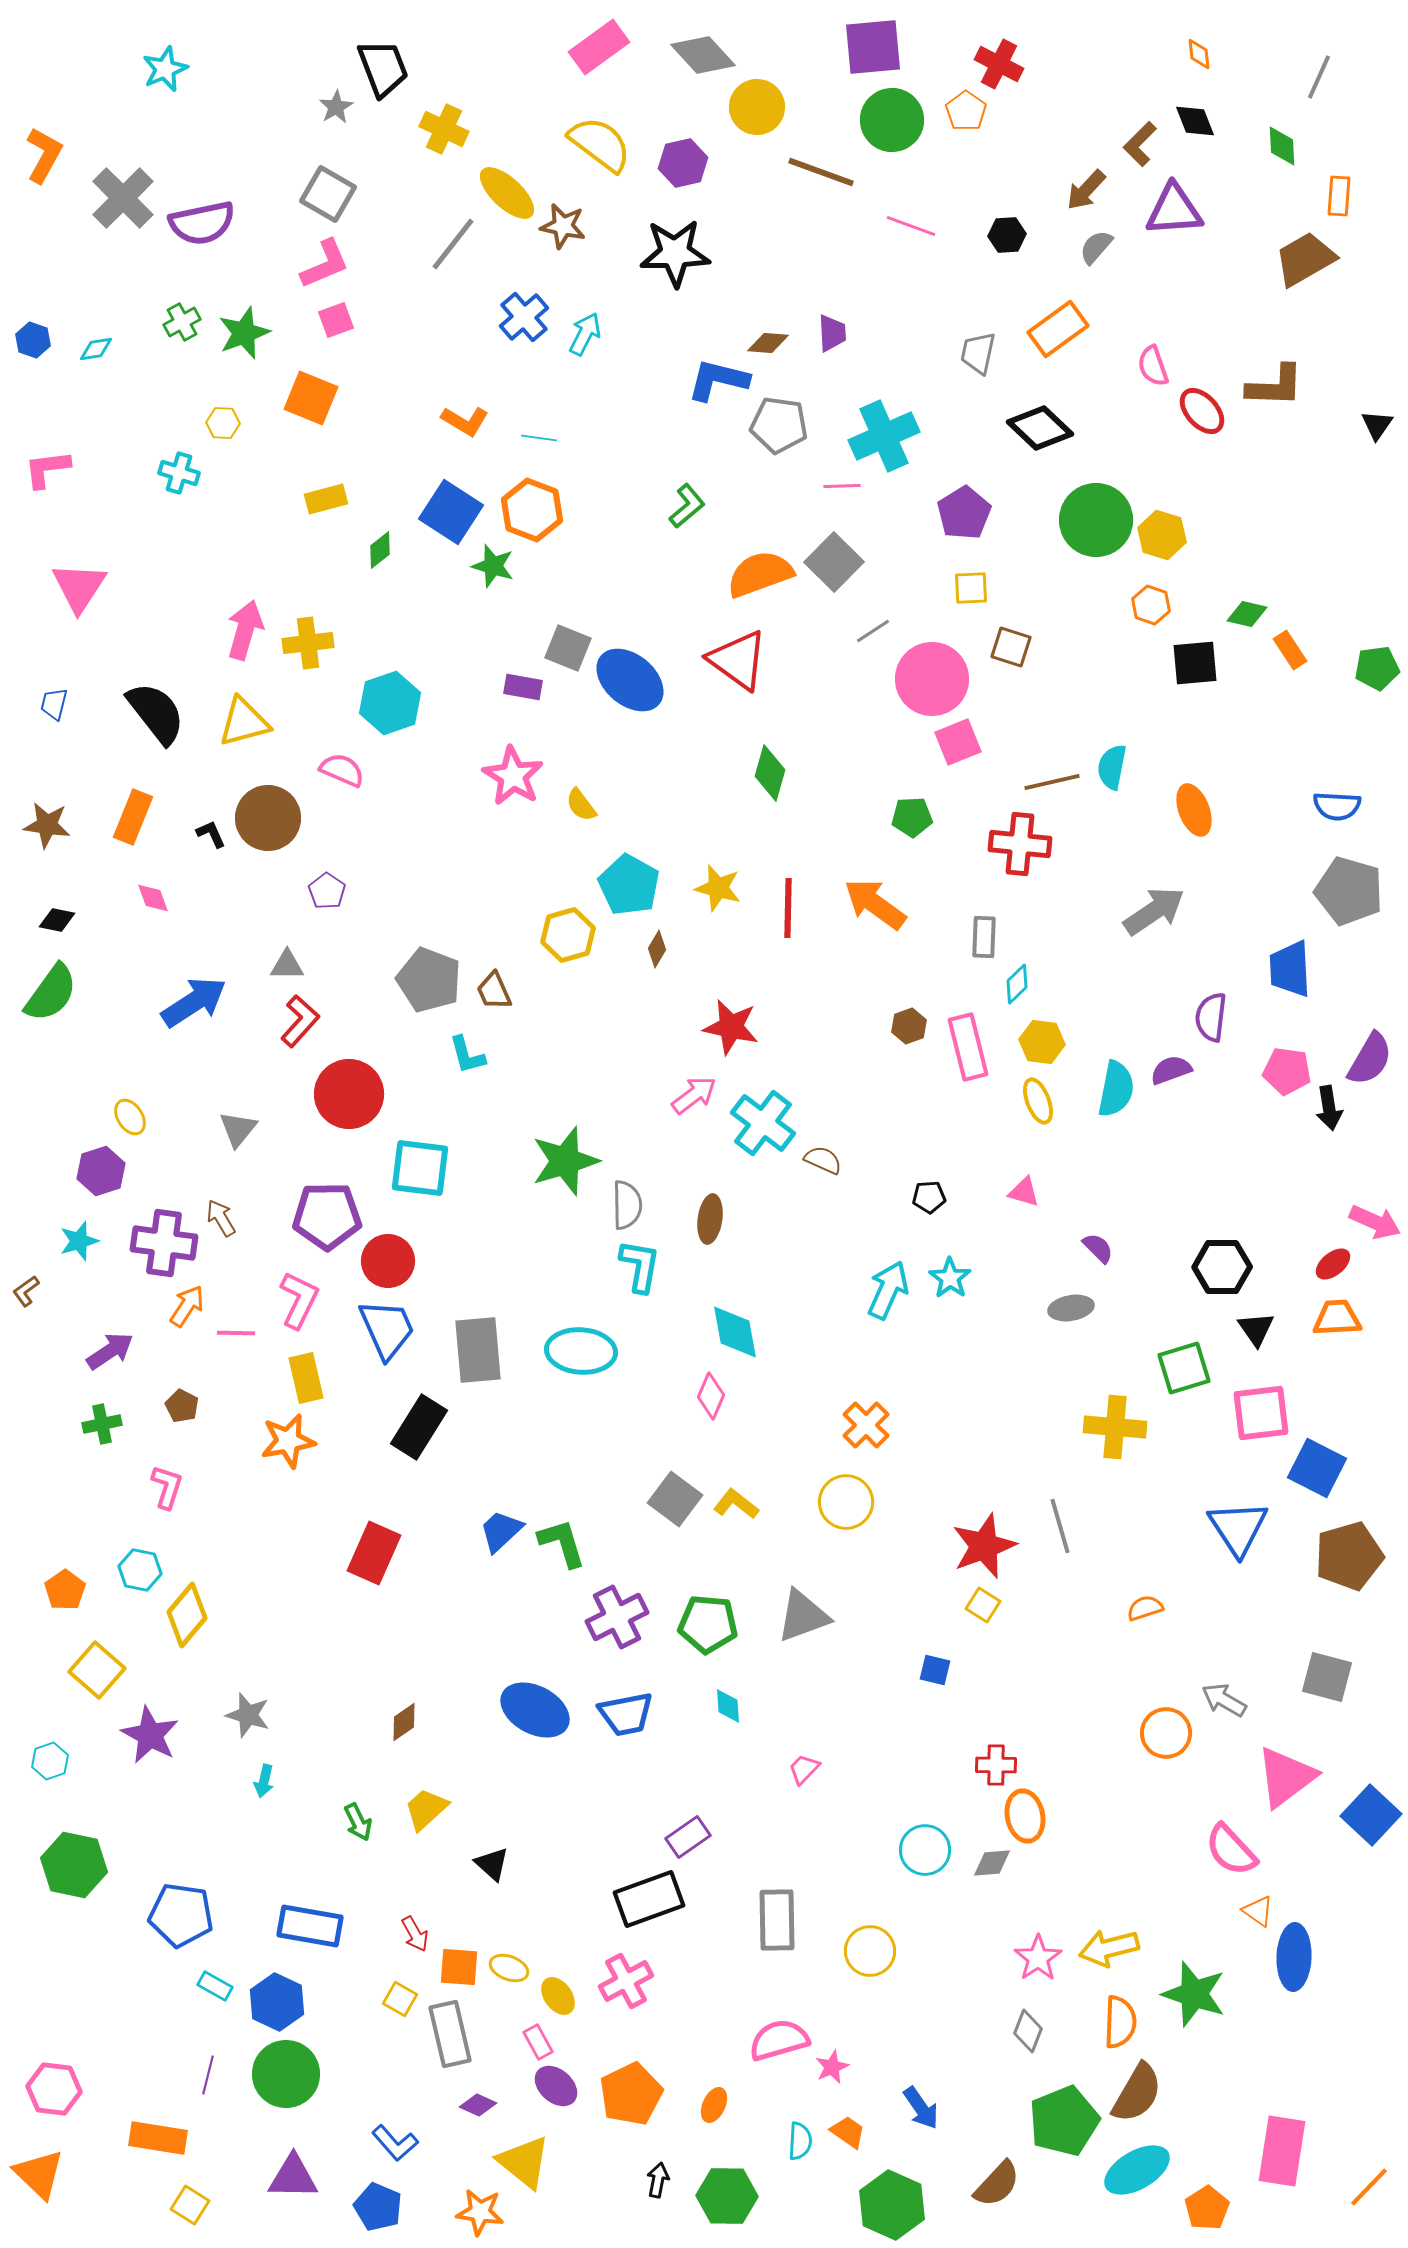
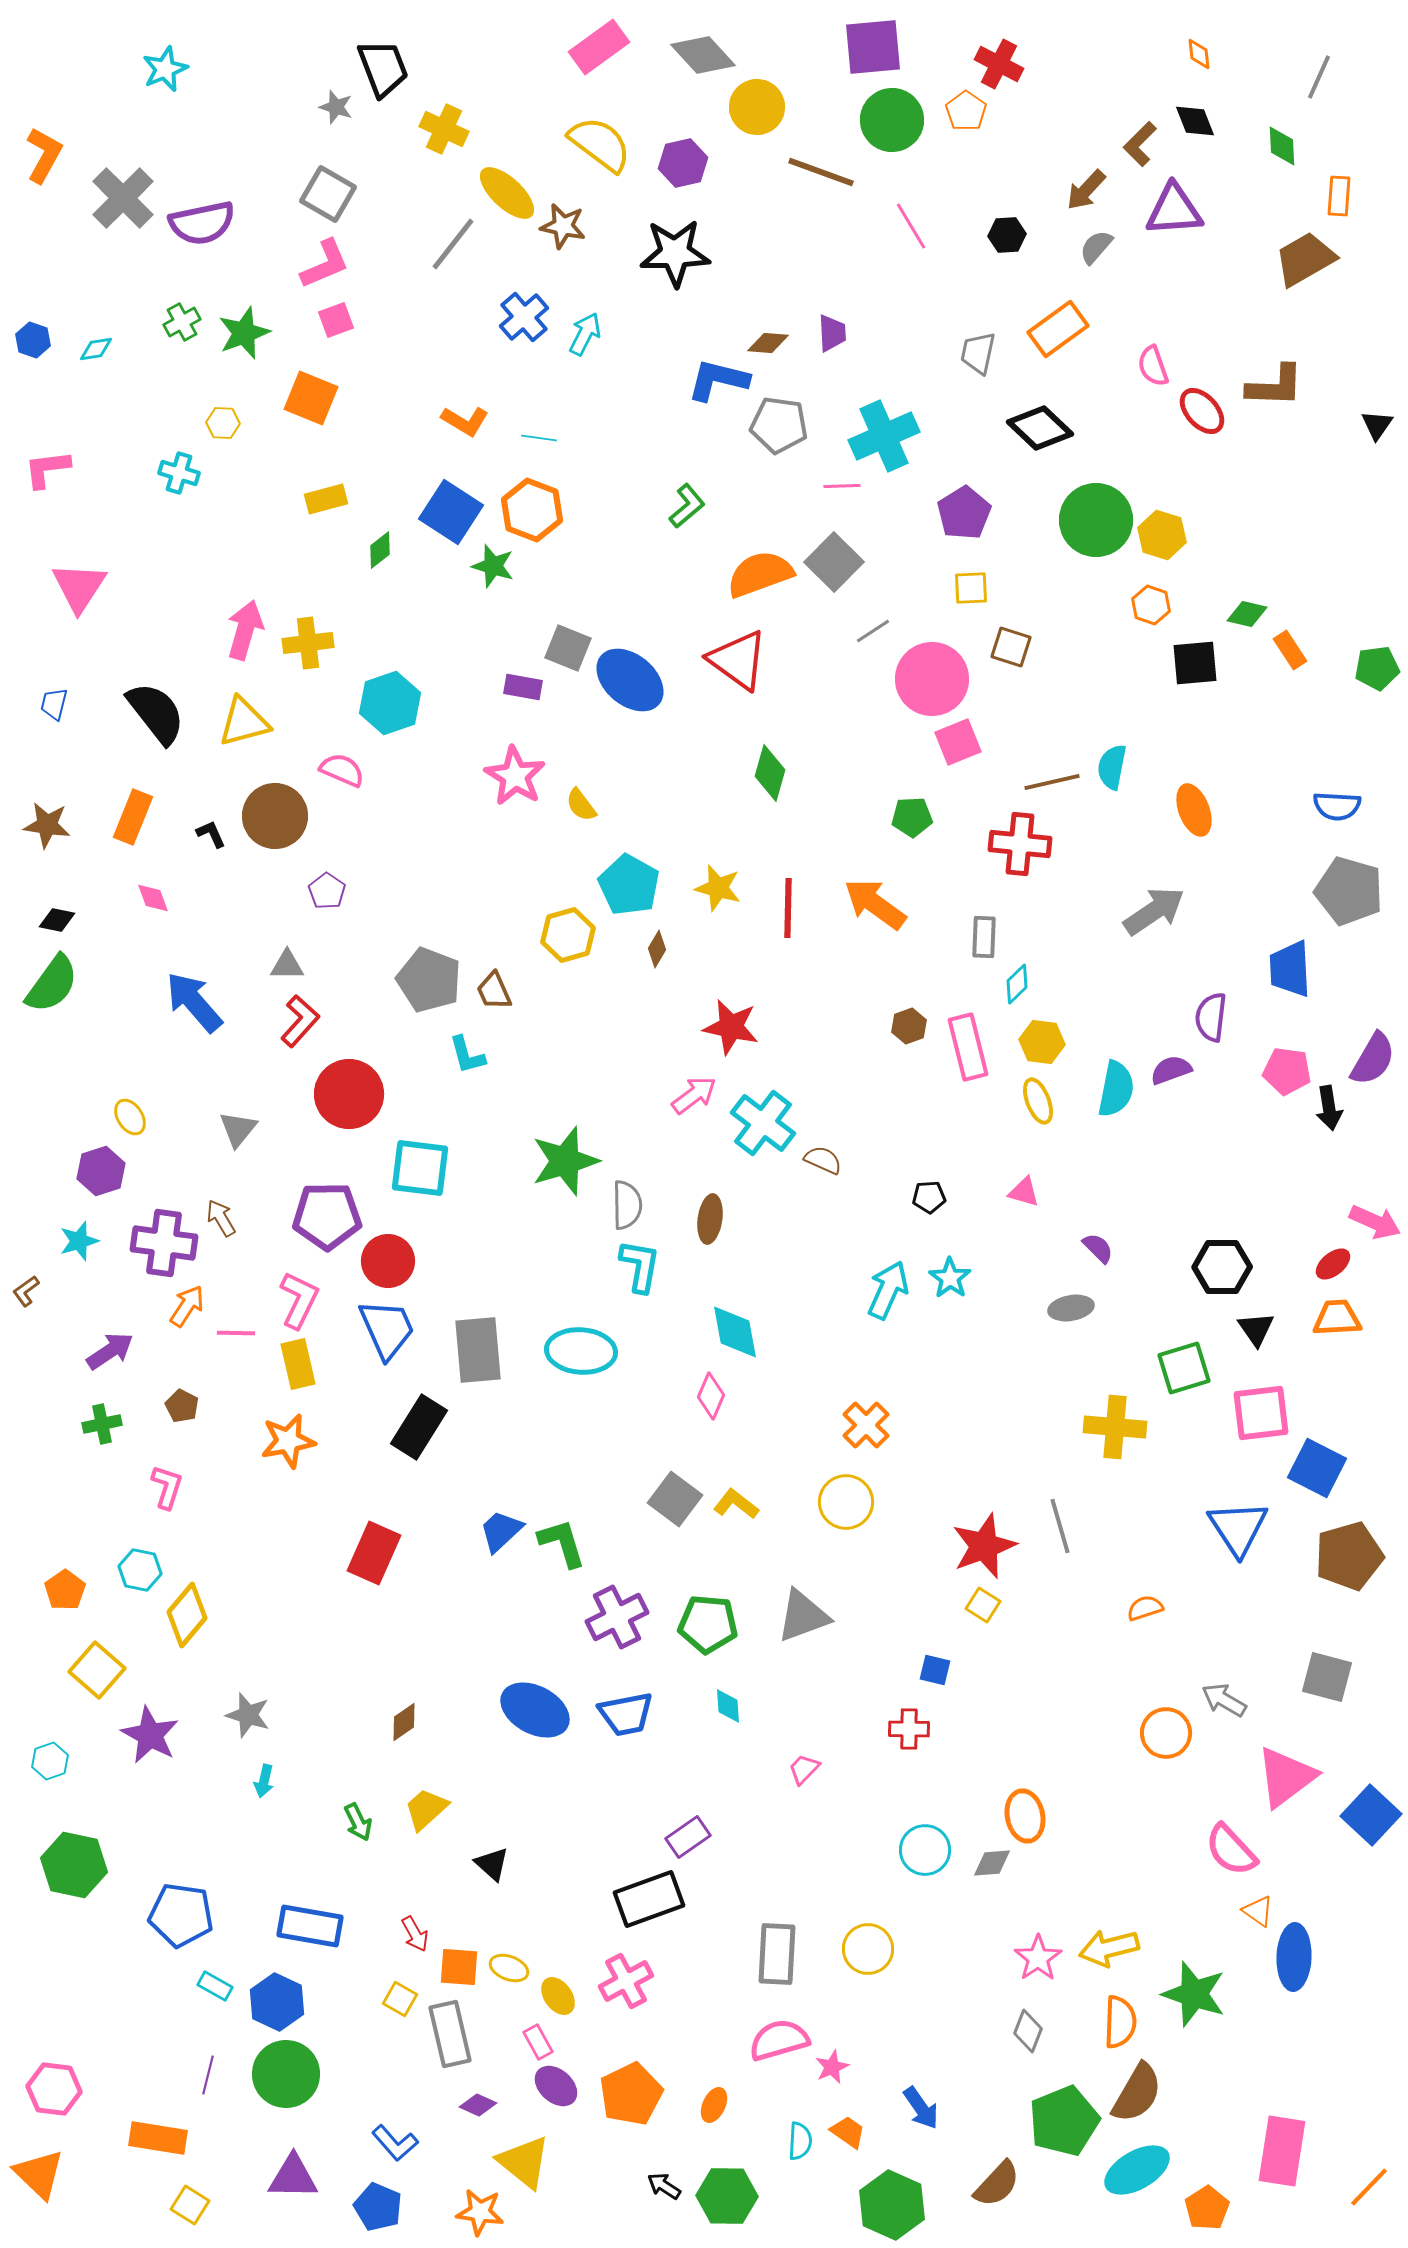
gray star at (336, 107): rotated 24 degrees counterclockwise
pink line at (911, 226): rotated 39 degrees clockwise
pink star at (513, 776): moved 2 px right
brown circle at (268, 818): moved 7 px right, 2 px up
green semicircle at (51, 993): moved 1 px right, 9 px up
blue arrow at (194, 1002): rotated 98 degrees counterclockwise
purple semicircle at (1370, 1059): moved 3 px right
yellow rectangle at (306, 1378): moved 8 px left, 14 px up
red cross at (996, 1765): moved 87 px left, 36 px up
gray rectangle at (777, 1920): moved 34 px down; rotated 4 degrees clockwise
yellow circle at (870, 1951): moved 2 px left, 2 px up
black arrow at (658, 2180): moved 6 px right, 6 px down; rotated 68 degrees counterclockwise
